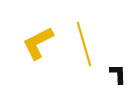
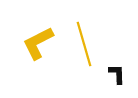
black L-shape: moved 1 px left
